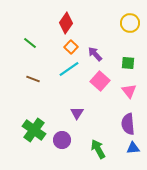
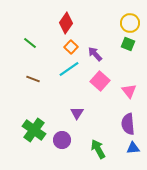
green square: moved 19 px up; rotated 16 degrees clockwise
